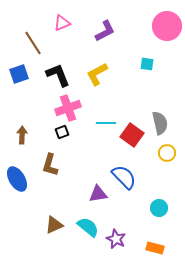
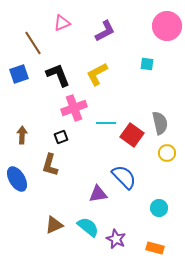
pink cross: moved 6 px right
black square: moved 1 px left, 5 px down
